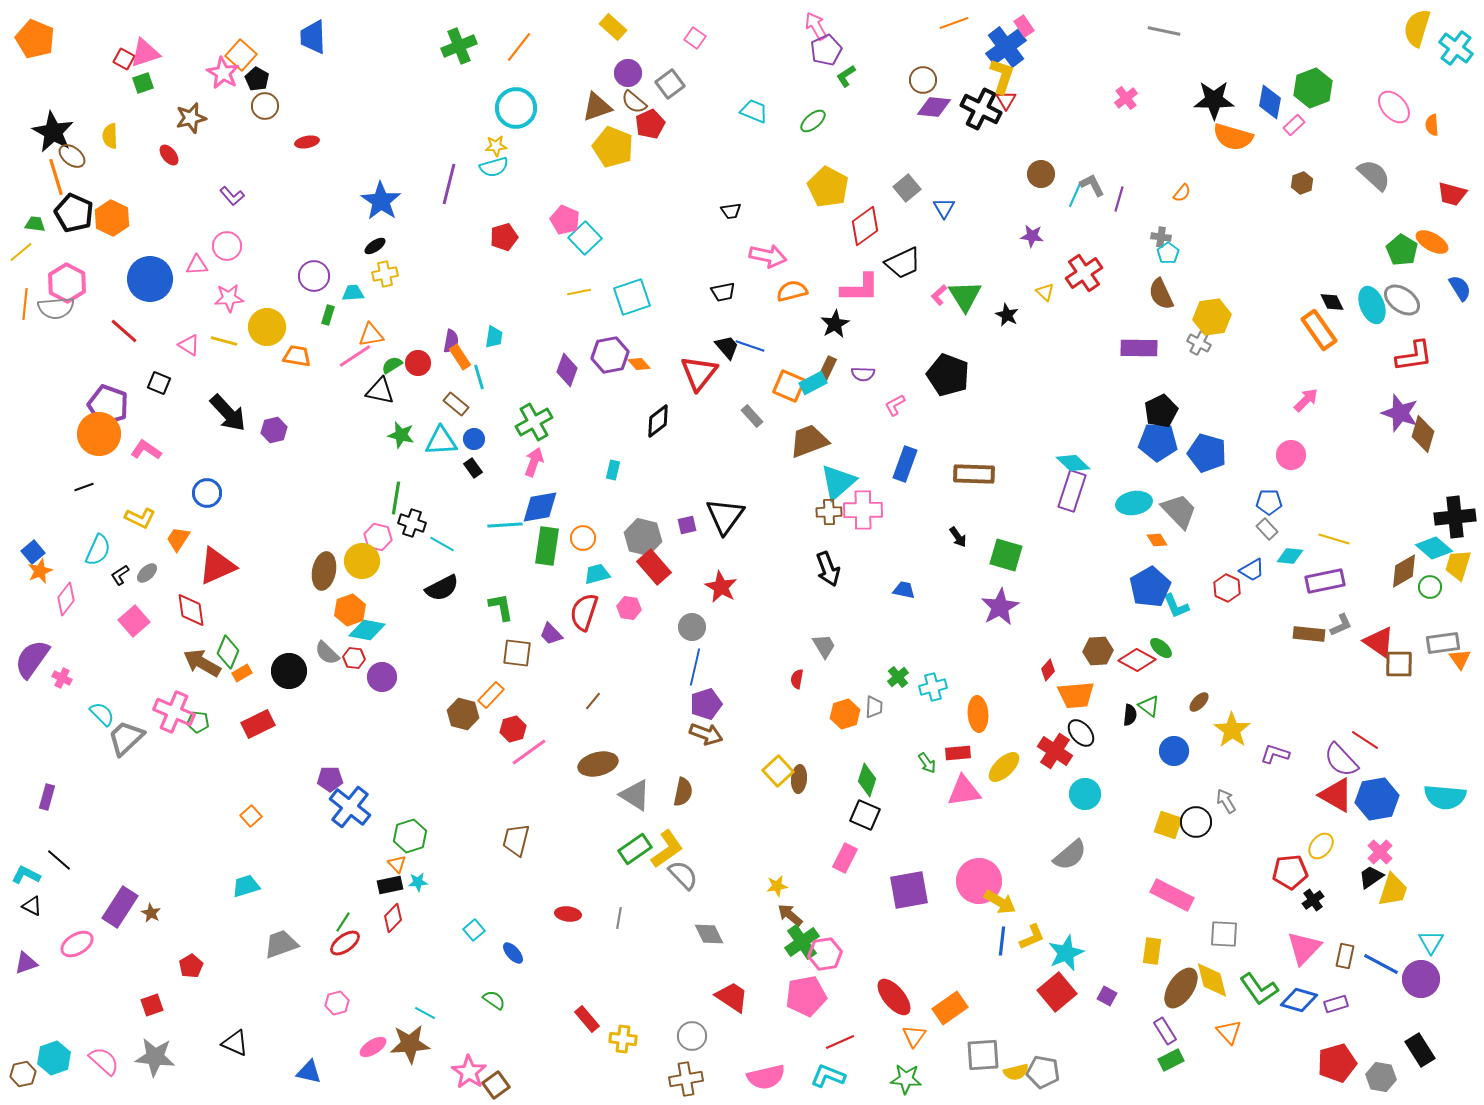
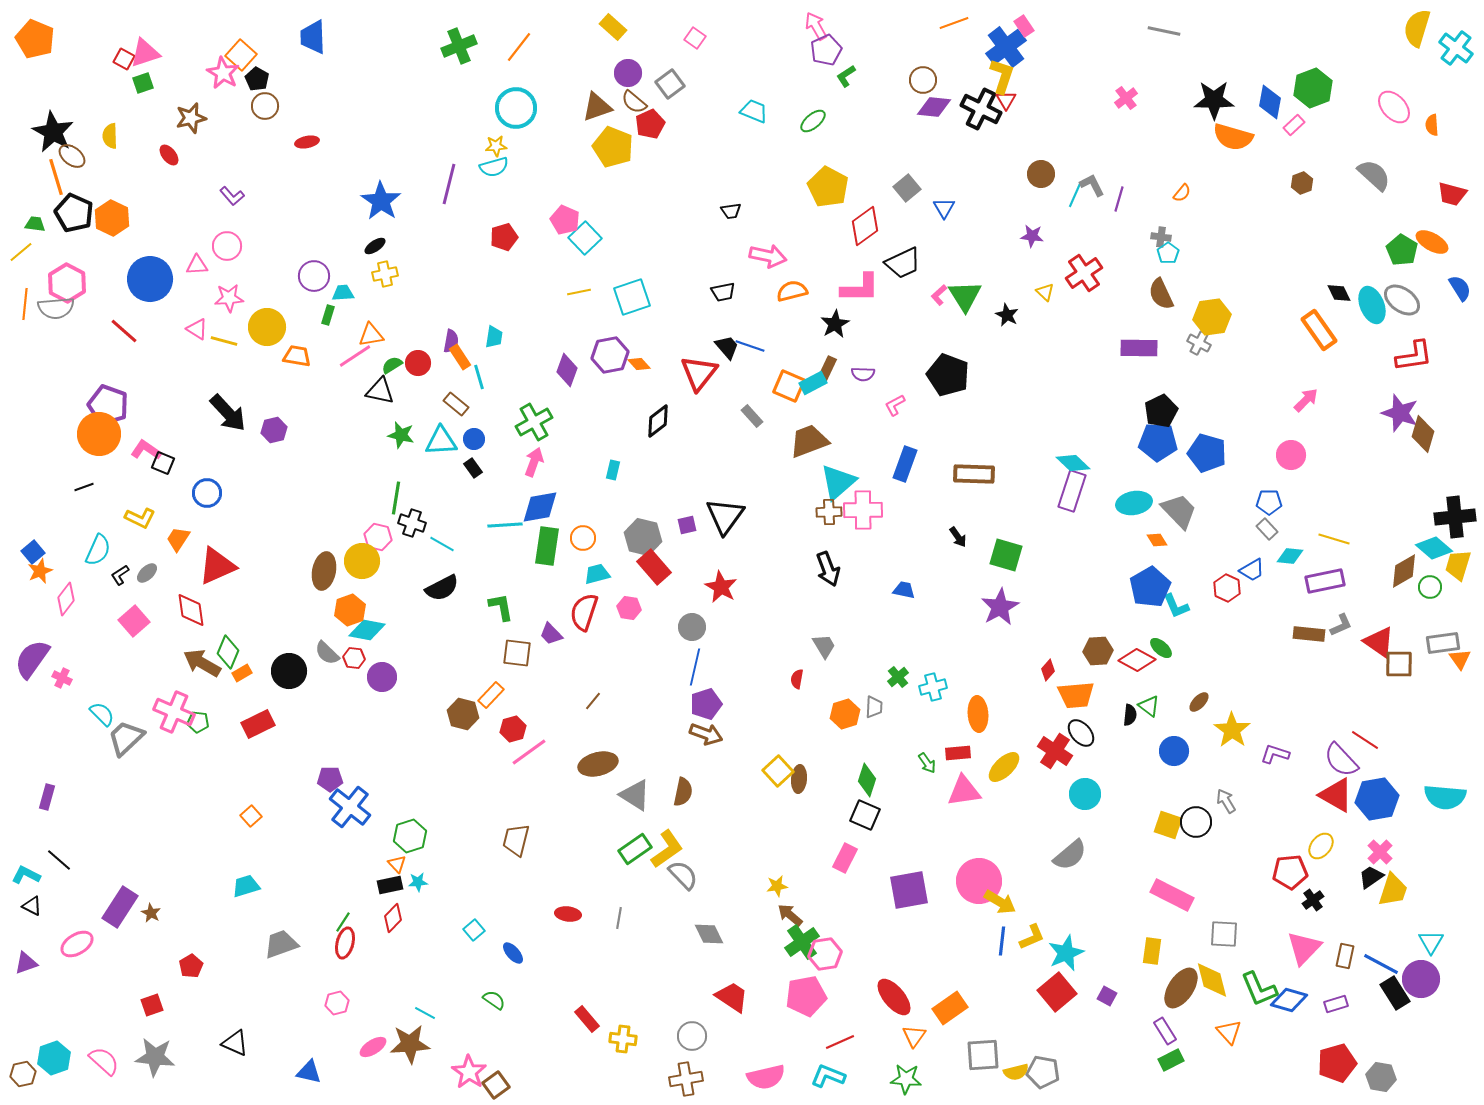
cyan trapezoid at (353, 293): moved 10 px left
black diamond at (1332, 302): moved 7 px right, 9 px up
pink triangle at (189, 345): moved 8 px right, 16 px up
black square at (159, 383): moved 4 px right, 80 px down
red ellipse at (345, 943): rotated 40 degrees counterclockwise
green L-shape at (1259, 989): rotated 12 degrees clockwise
blue diamond at (1299, 1000): moved 10 px left
black rectangle at (1420, 1050): moved 25 px left, 57 px up
